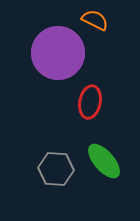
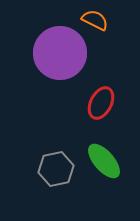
purple circle: moved 2 px right
red ellipse: moved 11 px right, 1 px down; rotated 16 degrees clockwise
gray hexagon: rotated 16 degrees counterclockwise
